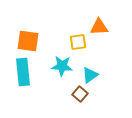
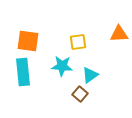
orange triangle: moved 20 px right, 7 px down
